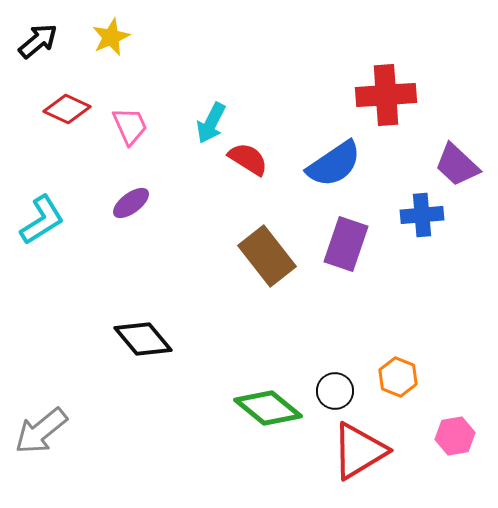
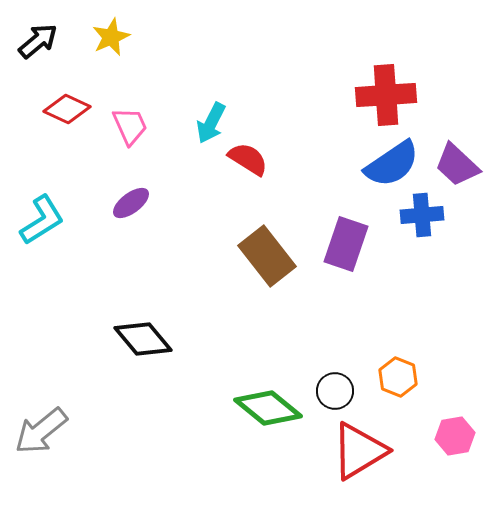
blue semicircle: moved 58 px right
